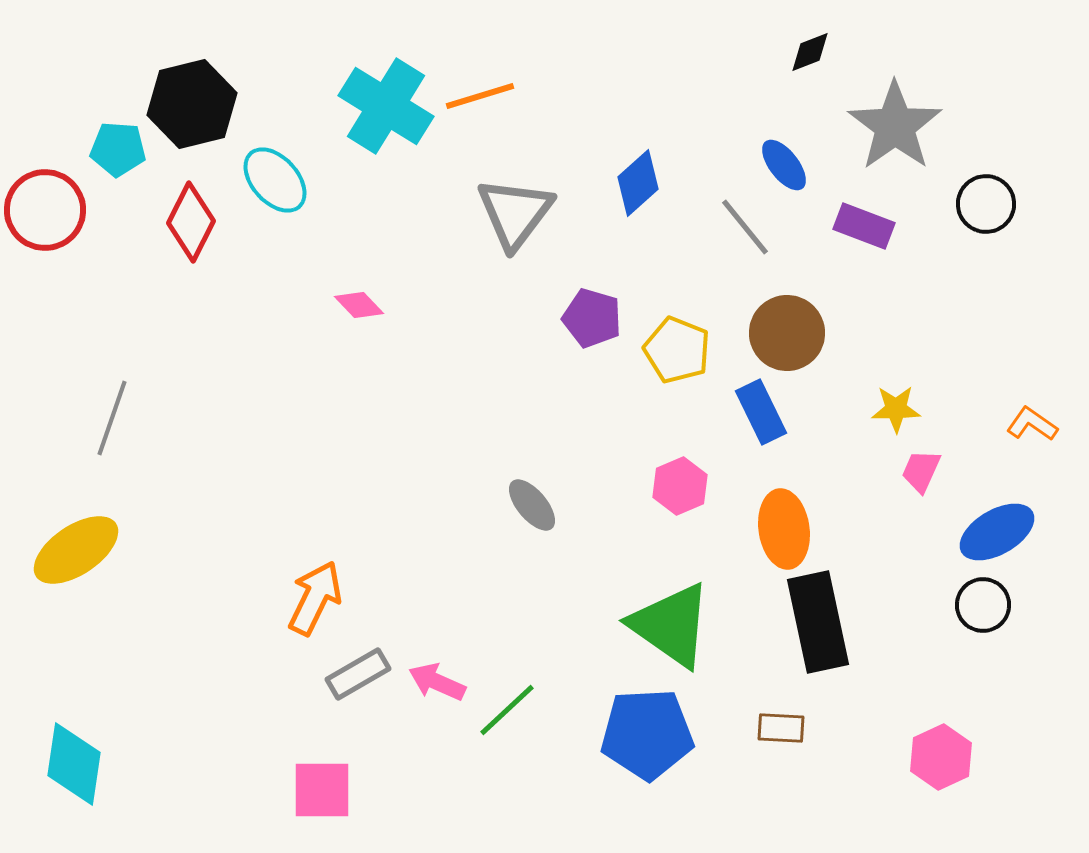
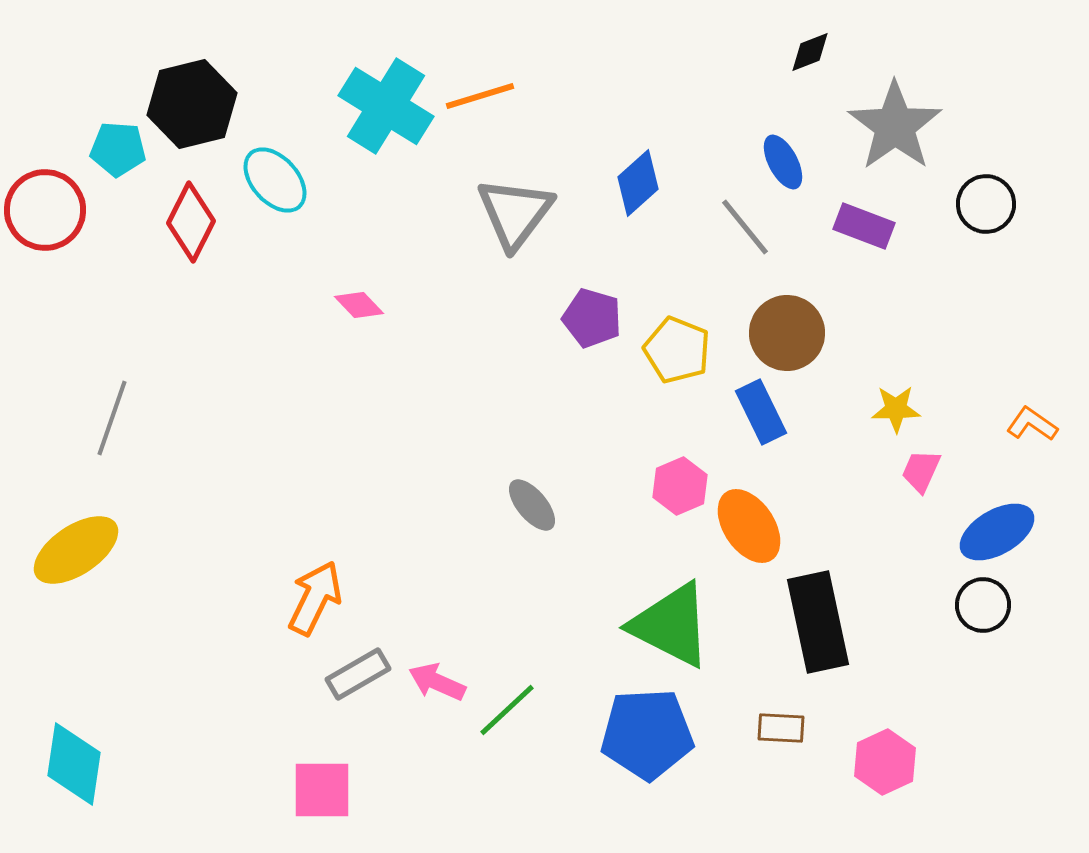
blue ellipse at (784, 165): moved 1 px left, 3 px up; rotated 10 degrees clockwise
orange ellipse at (784, 529): moved 35 px left, 3 px up; rotated 26 degrees counterclockwise
green triangle at (671, 625): rotated 8 degrees counterclockwise
pink hexagon at (941, 757): moved 56 px left, 5 px down
